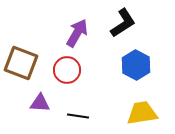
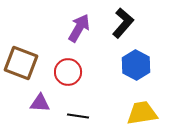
black L-shape: rotated 16 degrees counterclockwise
purple arrow: moved 2 px right, 5 px up
red circle: moved 1 px right, 2 px down
